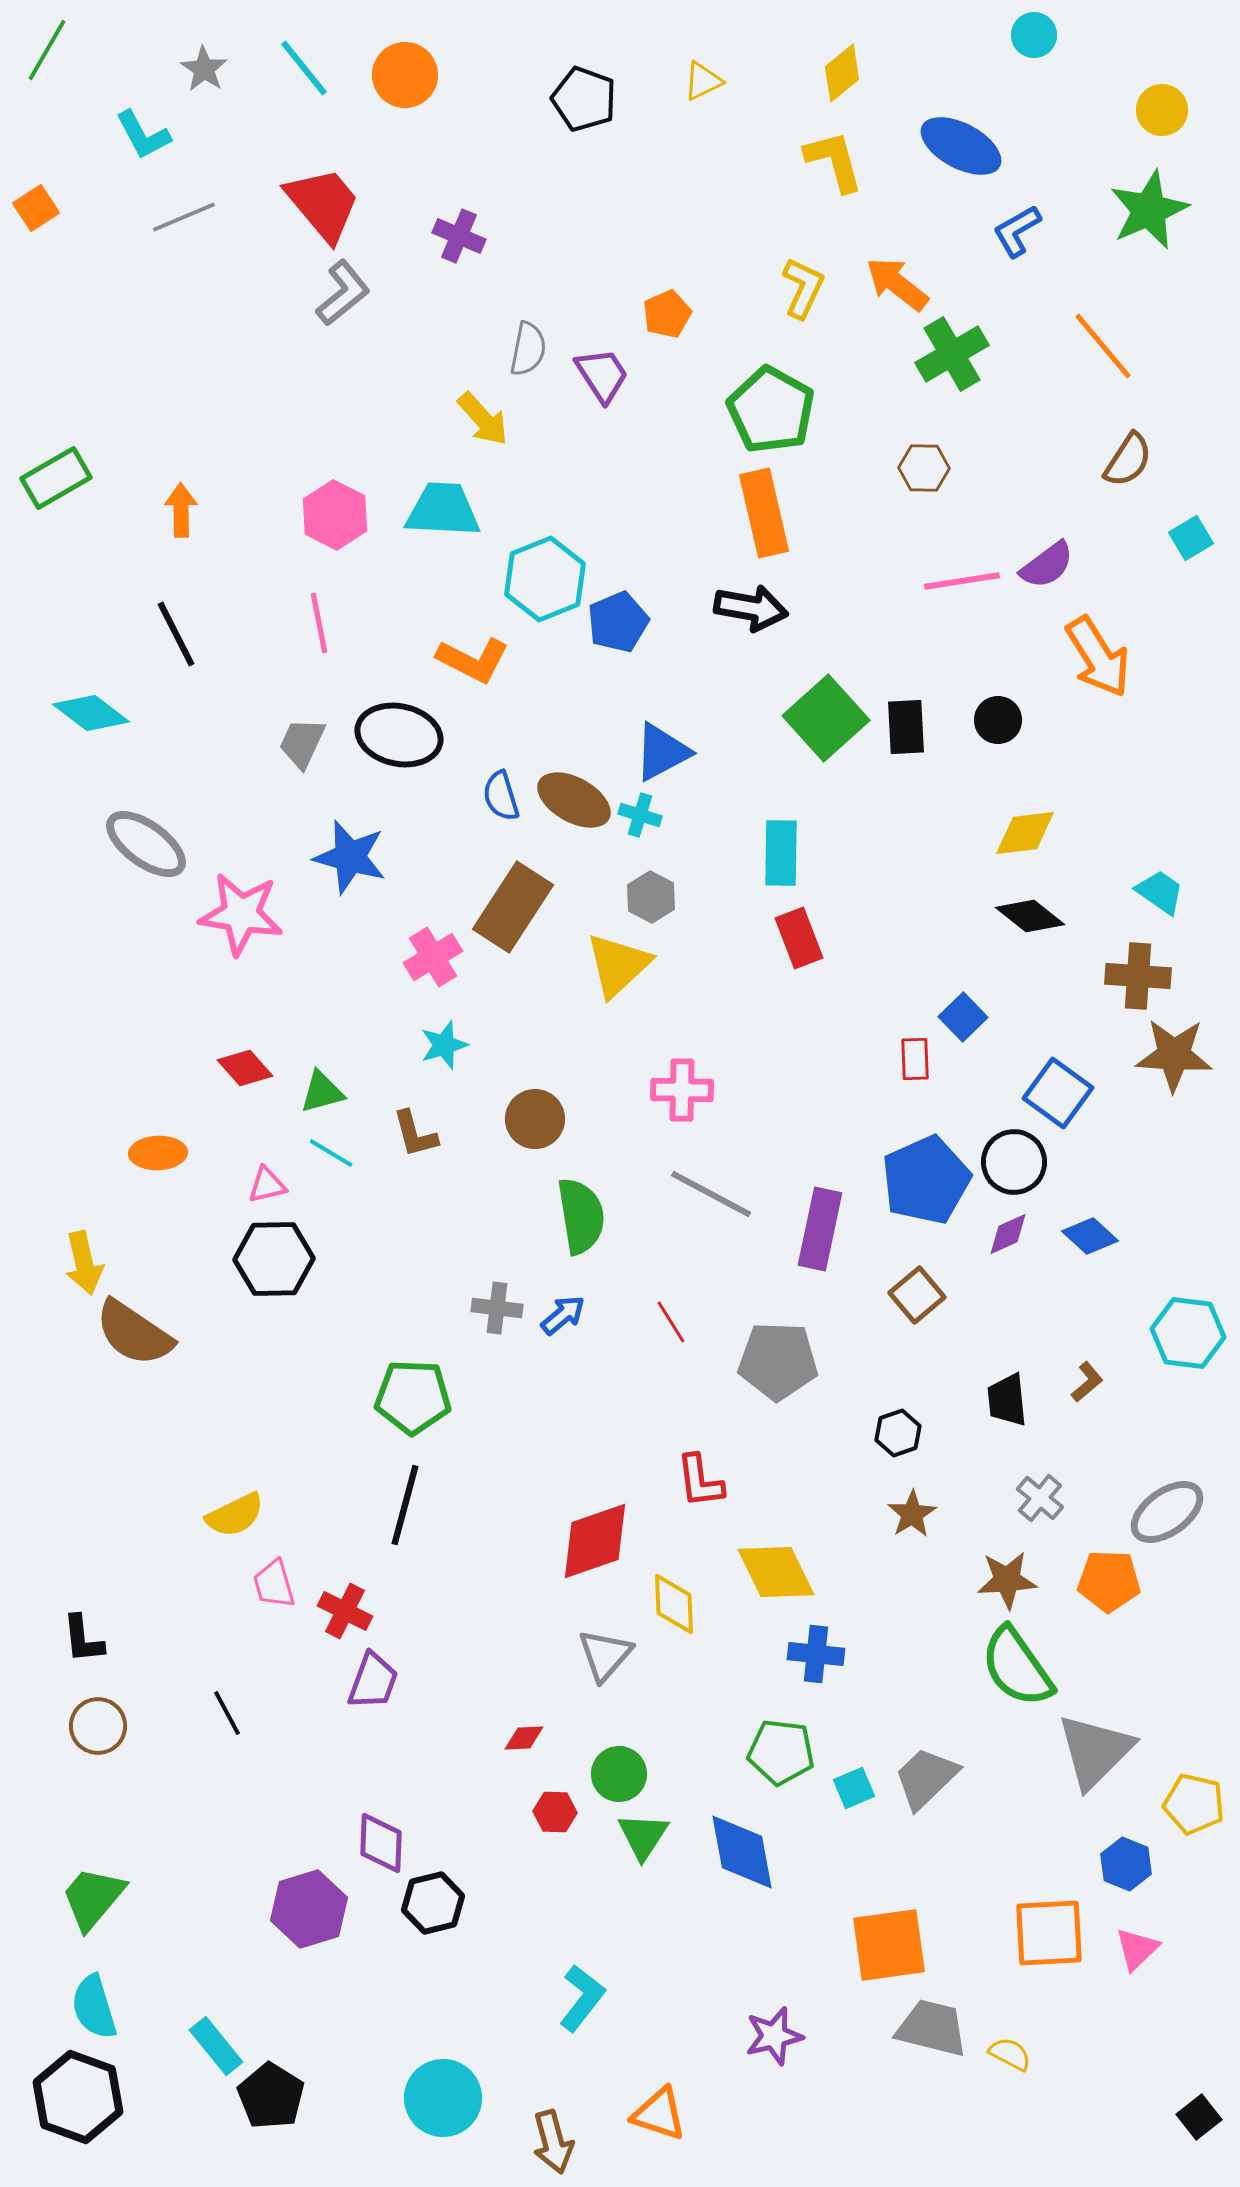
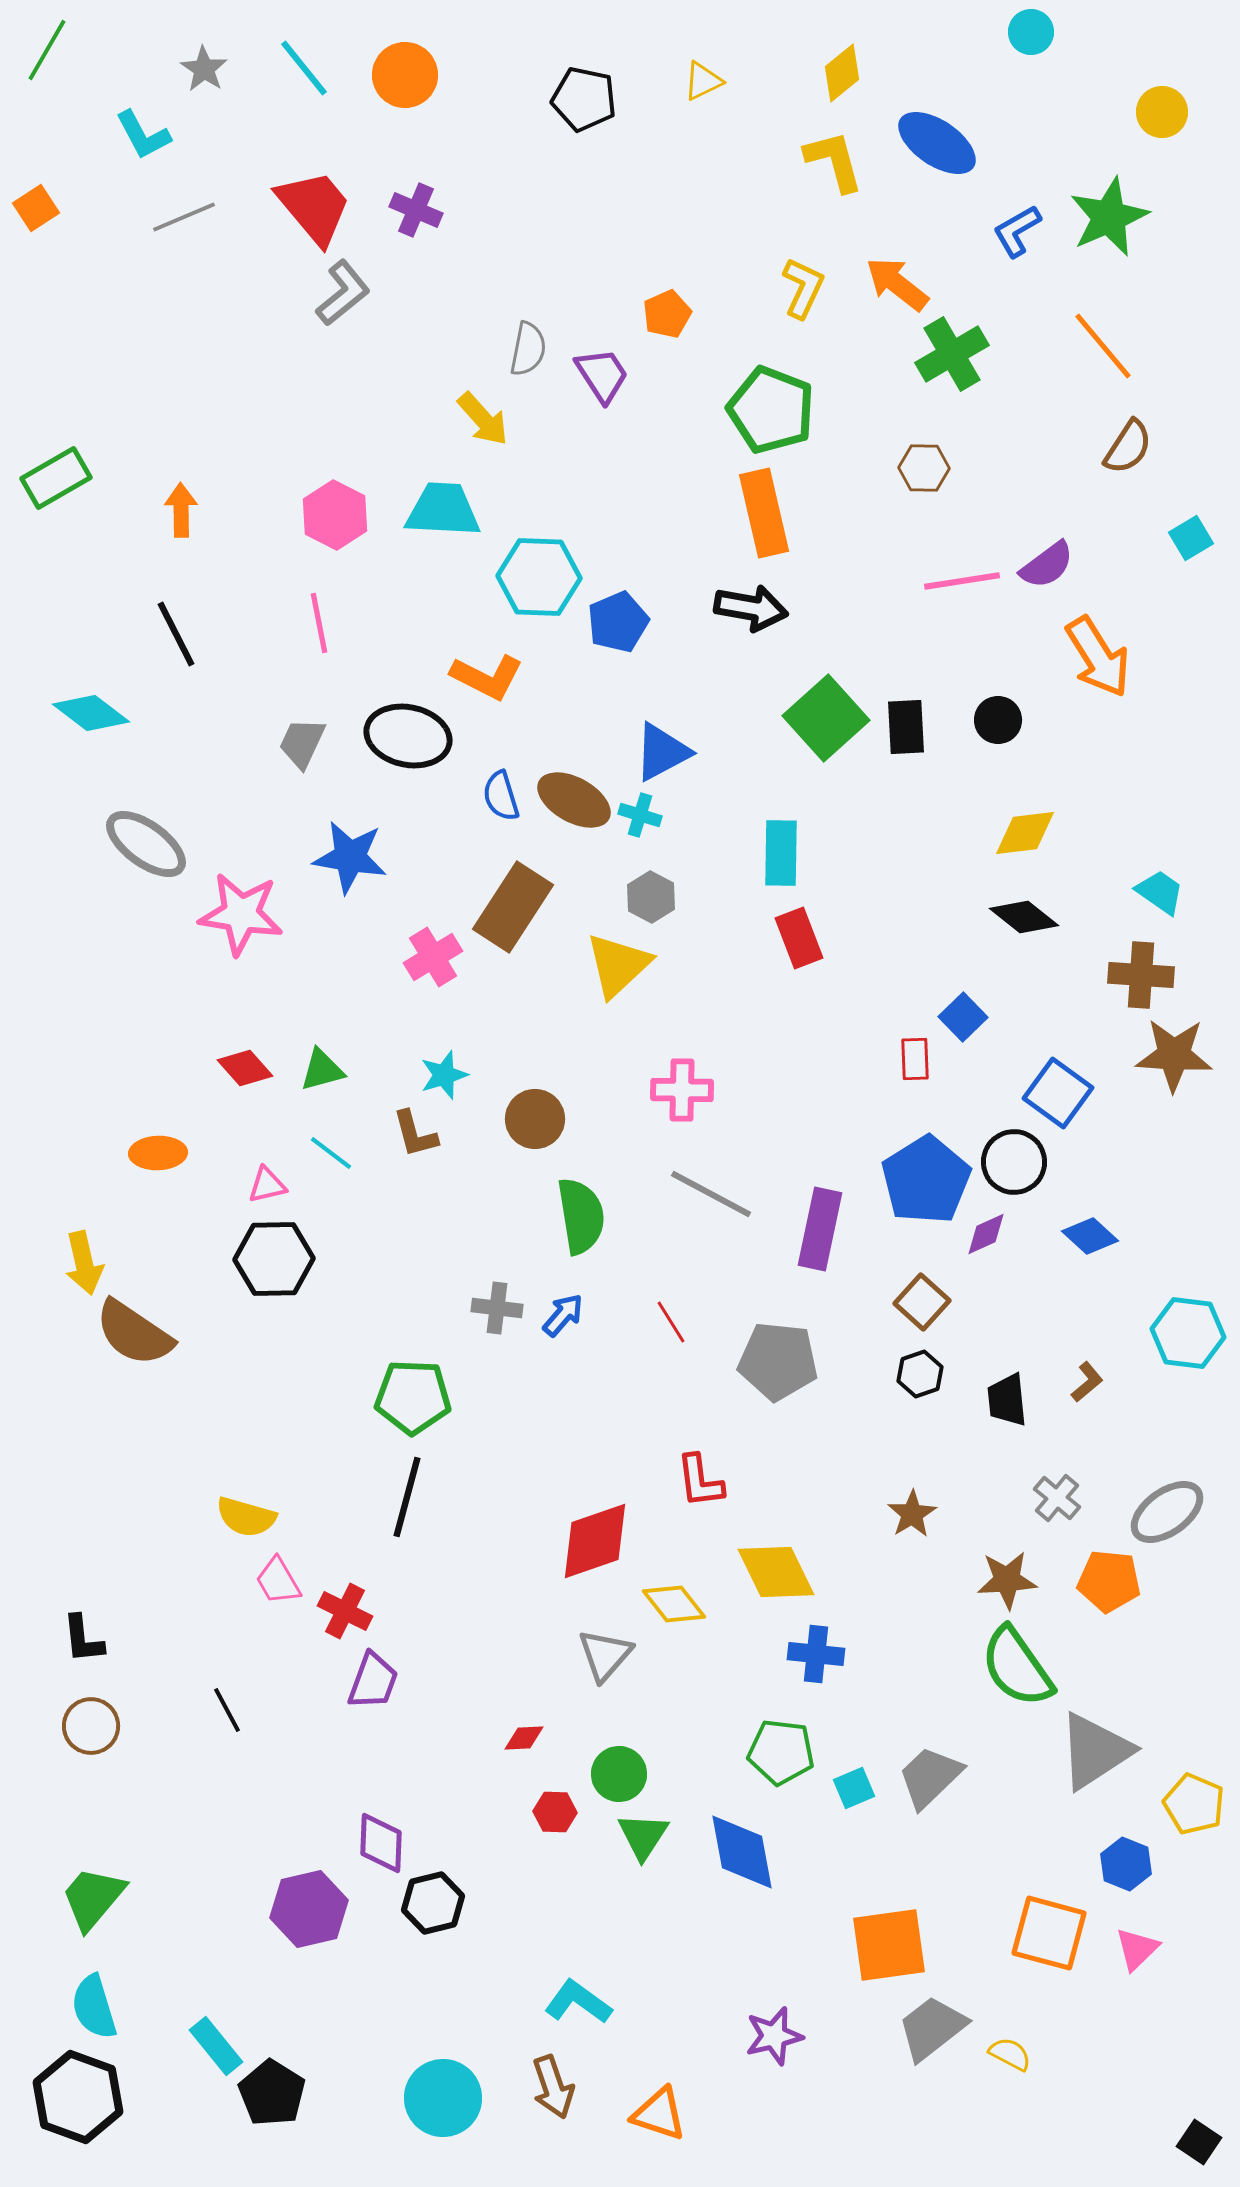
cyan circle at (1034, 35): moved 3 px left, 3 px up
black pentagon at (584, 99): rotated 8 degrees counterclockwise
yellow circle at (1162, 110): moved 2 px down
blue ellipse at (961, 146): moved 24 px left, 3 px up; rotated 6 degrees clockwise
red trapezoid at (323, 204): moved 9 px left, 3 px down
green star at (1149, 210): moved 40 px left, 7 px down
purple cross at (459, 236): moved 43 px left, 26 px up
green pentagon at (771, 410): rotated 8 degrees counterclockwise
brown semicircle at (1128, 460): moved 13 px up
cyan hexagon at (545, 579): moved 6 px left, 2 px up; rotated 24 degrees clockwise
orange L-shape at (473, 660): moved 14 px right, 17 px down
black ellipse at (399, 735): moved 9 px right, 1 px down
blue star at (350, 857): rotated 6 degrees counterclockwise
black diamond at (1030, 916): moved 6 px left, 1 px down
brown cross at (1138, 976): moved 3 px right, 1 px up
cyan star at (444, 1045): moved 30 px down
green triangle at (322, 1092): moved 22 px up
cyan line at (331, 1153): rotated 6 degrees clockwise
blue pentagon at (926, 1180): rotated 8 degrees counterclockwise
purple diamond at (1008, 1234): moved 22 px left
brown square at (917, 1295): moved 5 px right, 7 px down; rotated 8 degrees counterclockwise
blue arrow at (563, 1315): rotated 9 degrees counterclockwise
gray pentagon at (778, 1361): rotated 4 degrees clockwise
black hexagon at (898, 1433): moved 22 px right, 59 px up
gray cross at (1040, 1498): moved 17 px right
black line at (405, 1505): moved 2 px right, 8 px up
yellow semicircle at (235, 1515): moved 11 px right, 2 px down; rotated 42 degrees clockwise
orange pentagon at (1109, 1581): rotated 4 degrees clockwise
pink trapezoid at (274, 1584): moved 4 px right, 3 px up; rotated 14 degrees counterclockwise
yellow diamond at (674, 1604): rotated 36 degrees counterclockwise
black line at (227, 1713): moved 3 px up
brown circle at (98, 1726): moved 7 px left
gray triangle at (1095, 1751): rotated 12 degrees clockwise
gray trapezoid at (926, 1778): moved 4 px right, 1 px up
yellow pentagon at (1194, 1804): rotated 10 degrees clockwise
purple hexagon at (309, 1909): rotated 4 degrees clockwise
orange square at (1049, 1933): rotated 18 degrees clockwise
cyan L-shape at (582, 1998): moved 4 px left, 4 px down; rotated 92 degrees counterclockwise
gray trapezoid at (932, 2028): rotated 52 degrees counterclockwise
black pentagon at (271, 2096): moved 1 px right, 3 px up
black square at (1199, 2117): moved 25 px down; rotated 18 degrees counterclockwise
brown arrow at (553, 2142): moved 55 px up; rotated 4 degrees counterclockwise
